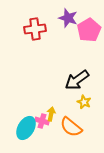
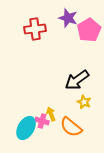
yellow arrow: rotated 32 degrees counterclockwise
